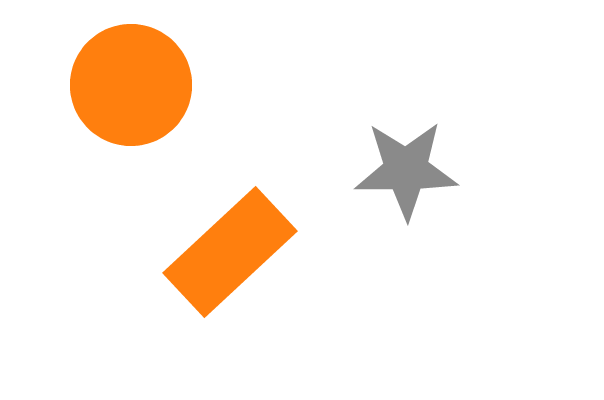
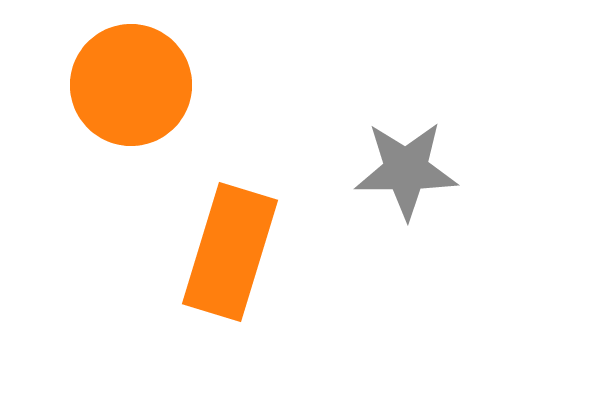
orange rectangle: rotated 30 degrees counterclockwise
